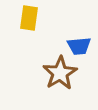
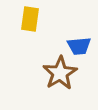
yellow rectangle: moved 1 px right, 1 px down
